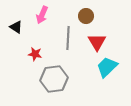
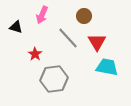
brown circle: moved 2 px left
black triangle: rotated 16 degrees counterclockwise
gray line: rotated 45 degrees counterclockwise
red star: rotated 24 degrees clockwise
cyan trapezoid: rotated 55 degrees clockwise
